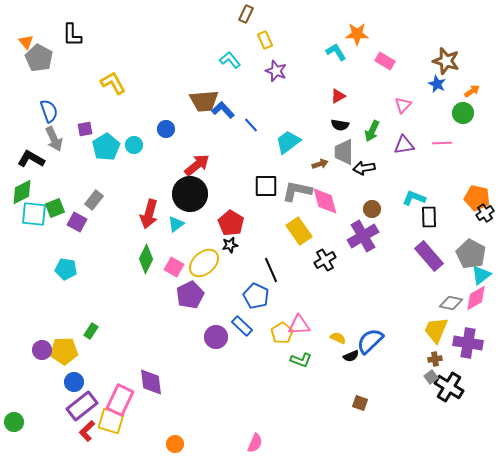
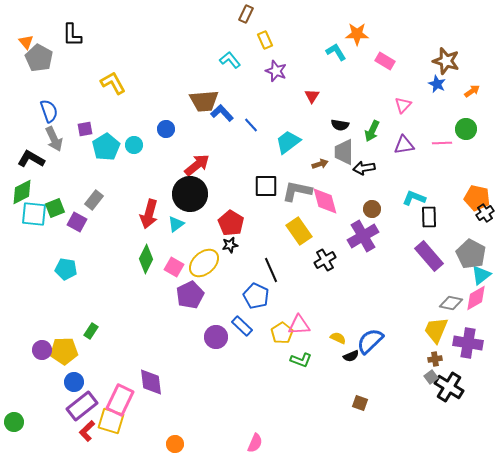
red triangle at (338, 96): moved 26 px left; rotated 28 degrees counterclockwise
blue L-shape at (223, 110): moved 1 px left, 3 px down
green circle at (463, 113): moved 3 px right, 16 px down
